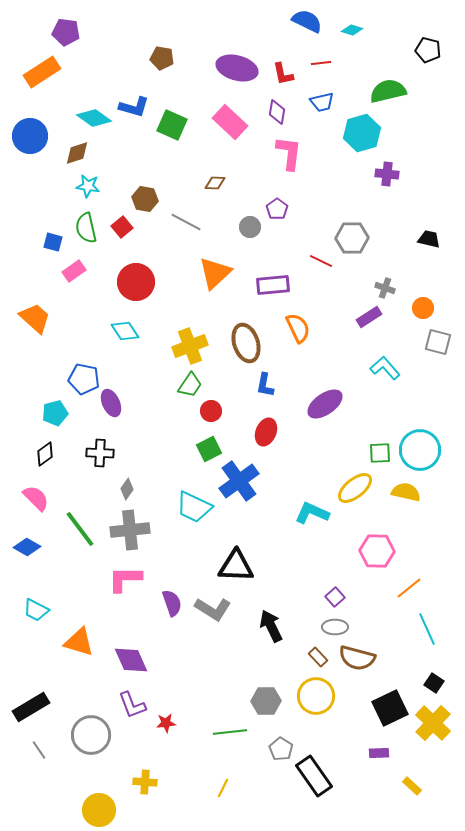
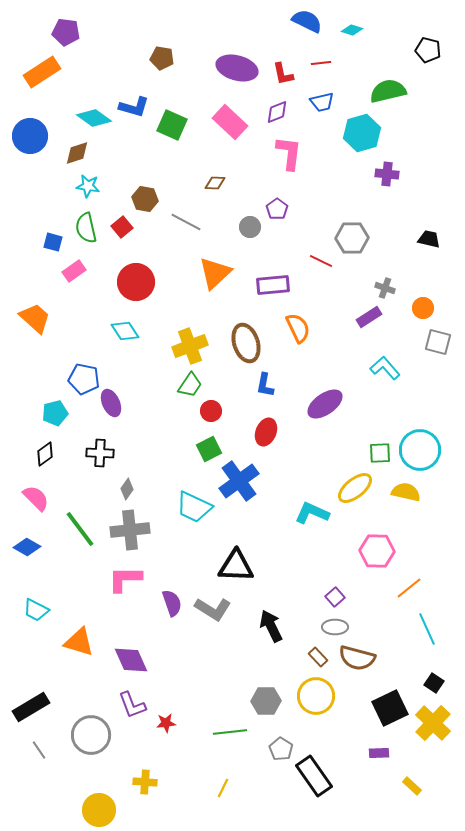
purple diamond at (277, 112): rotated 60 degrees clockwise
